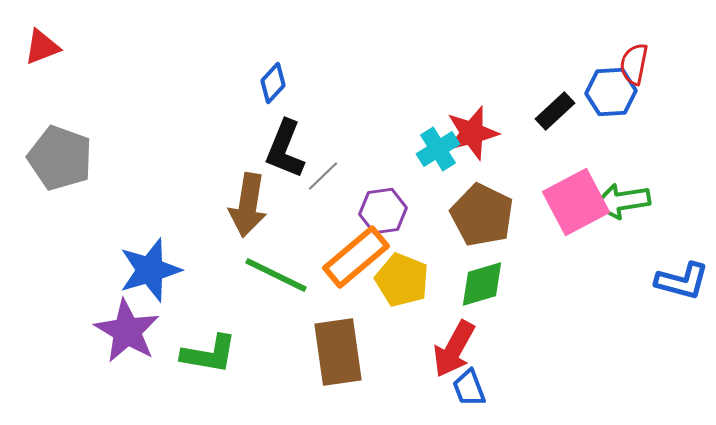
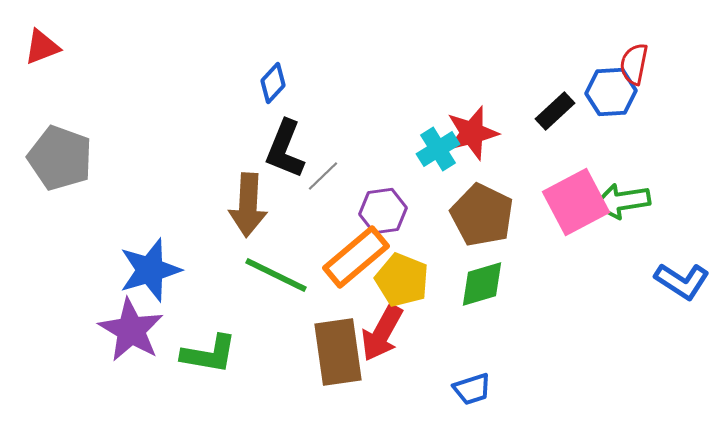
brown arrow: rotated 6 degrees counterclockwise
blue L-shape: rotated 18 degrees clockwise
purple star: moved 4 px right, 1 px up
red arrow: moved 72 px left, 16 px up
blue trapezoid: moved 3 px right, 1 px down; rotated 87 degrees counterclockwise
